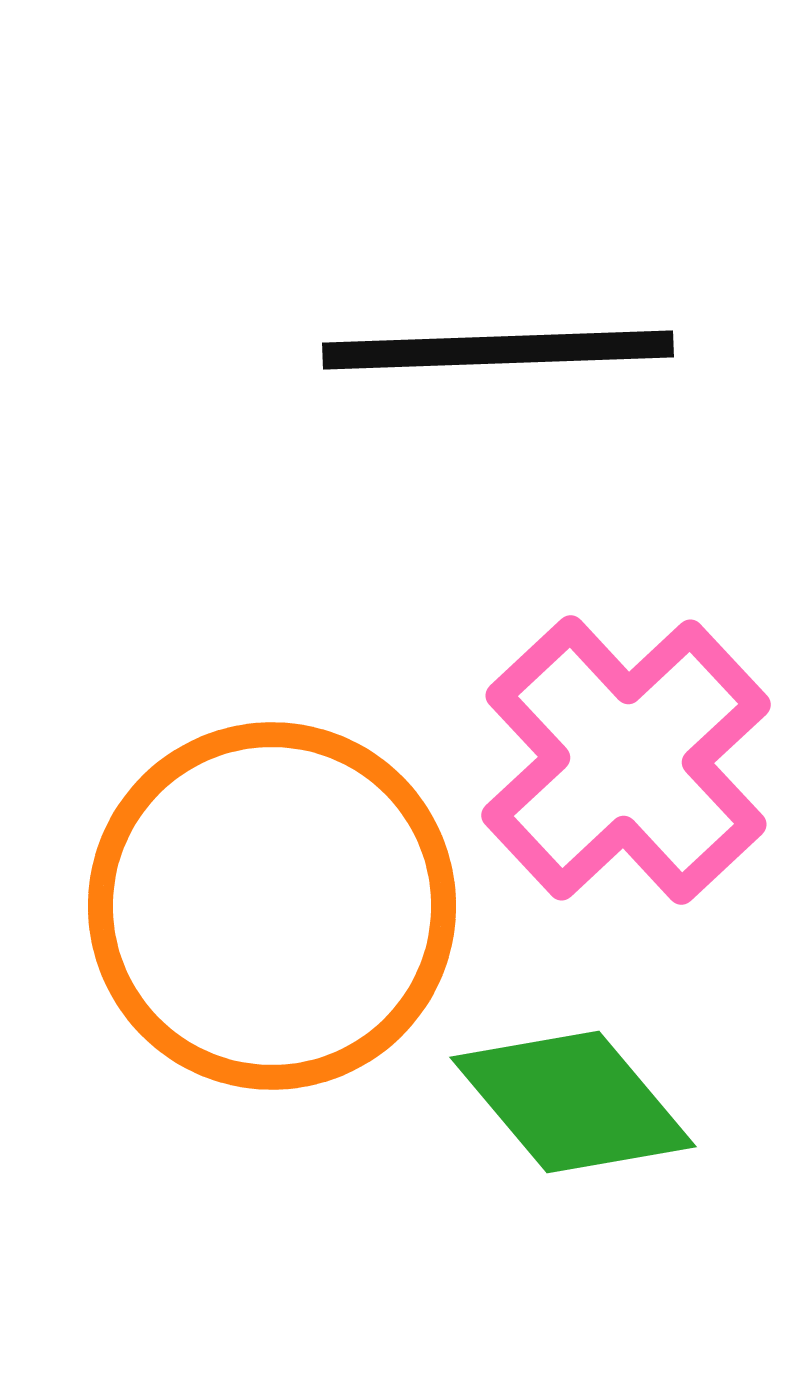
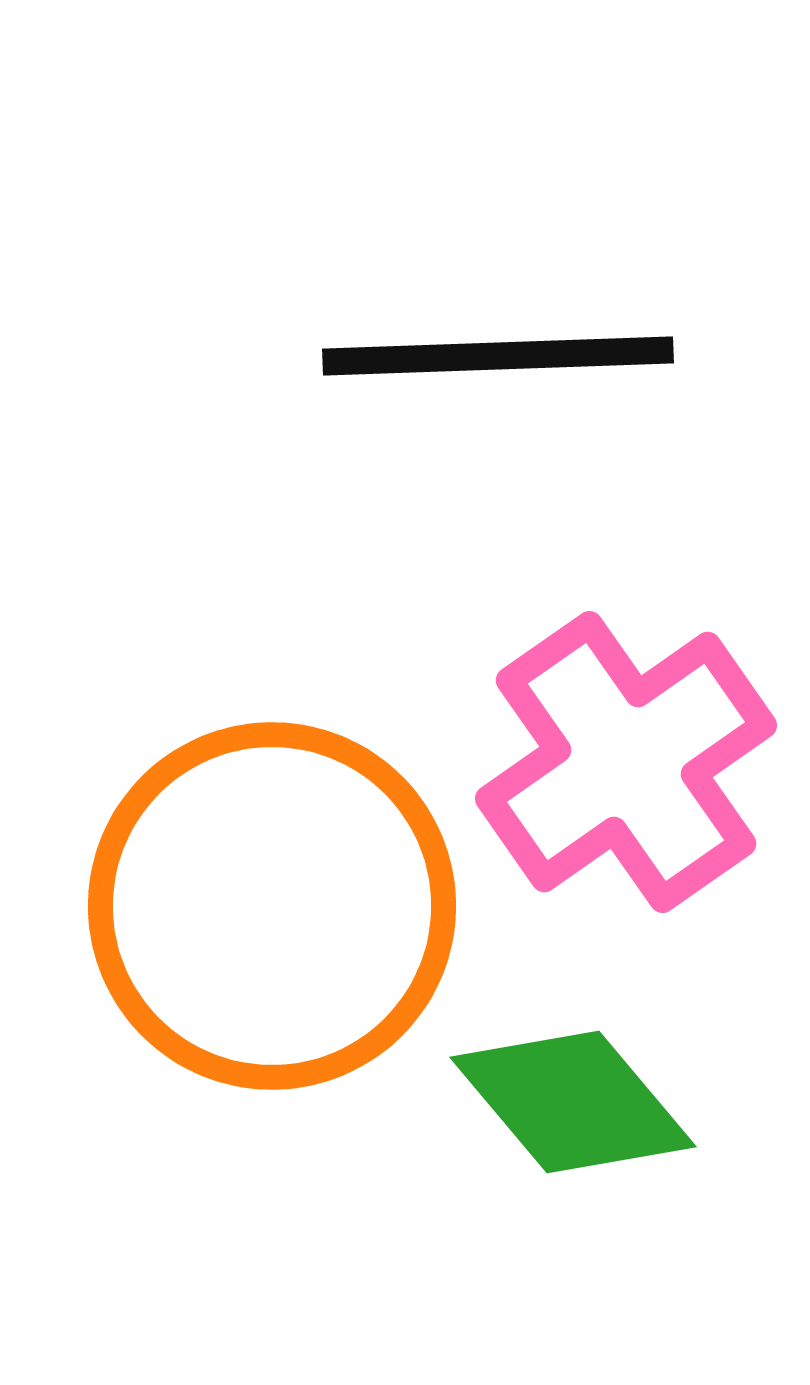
black line: moved 6 px down
pink cross: moved 2 px down; rotated 8 degrees clockwise
